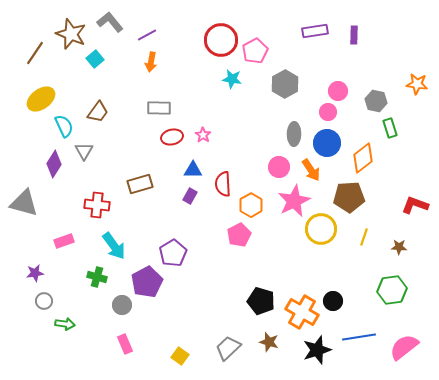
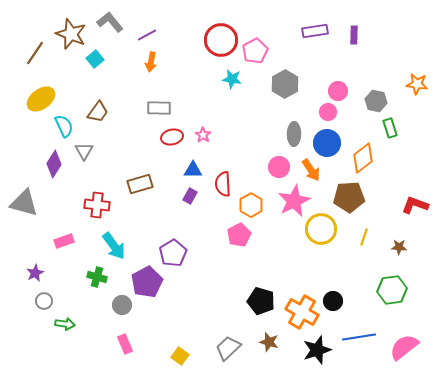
purple star at (35, 273): rotated 18 degrees counterclockwise
